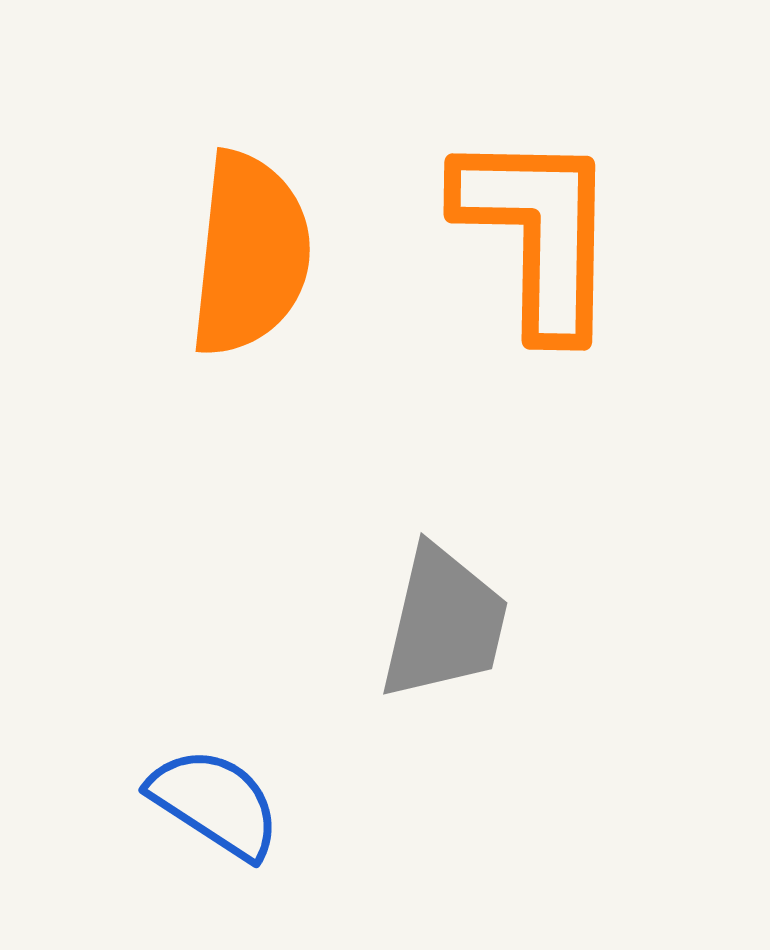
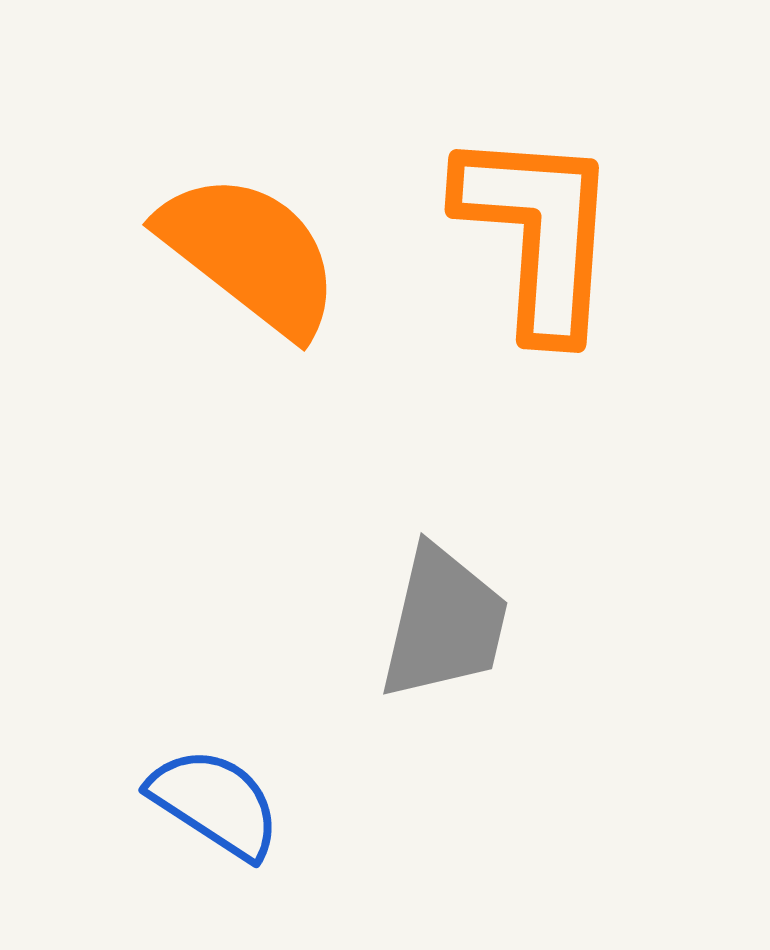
orange L-shape: rotated 3 degrees clockwise
orange semicircle: rotated 58 degrees counterclockwise
